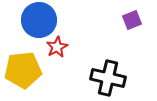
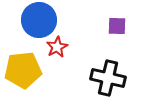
purple square: moved 15 px left, 6 px down; rotated 24 degrees clockwise
